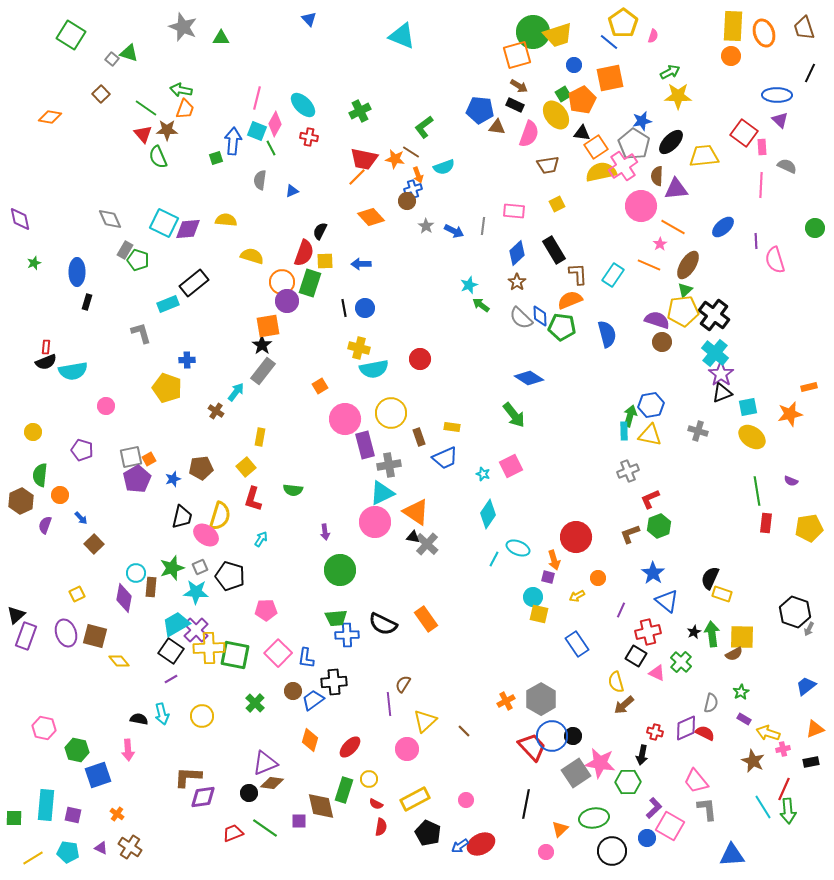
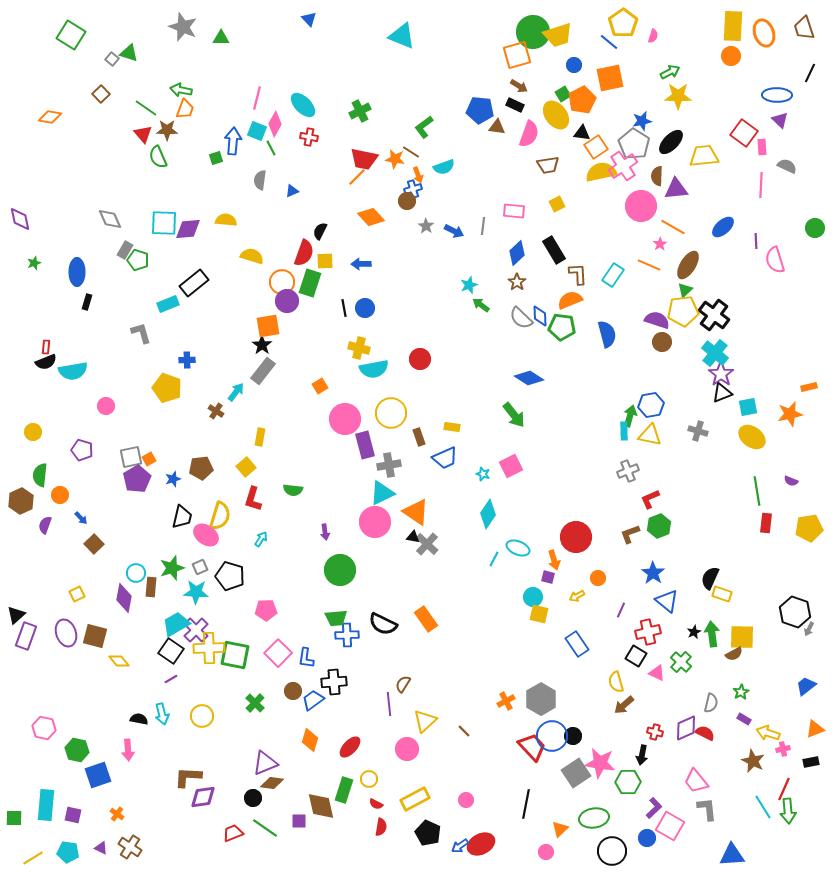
cyan square at (164, 223): rotated 24 degrees counterclockwise
black circle at (249, 793): moved 4 px right, 5 px down
